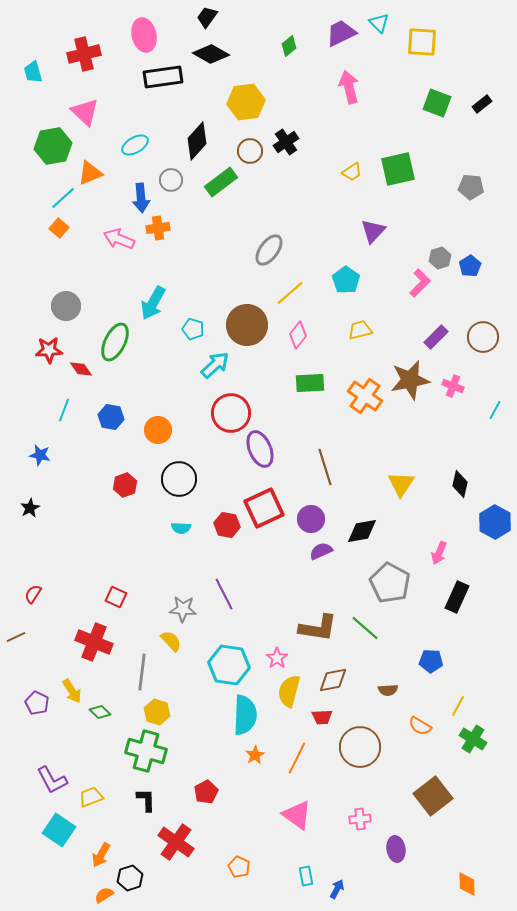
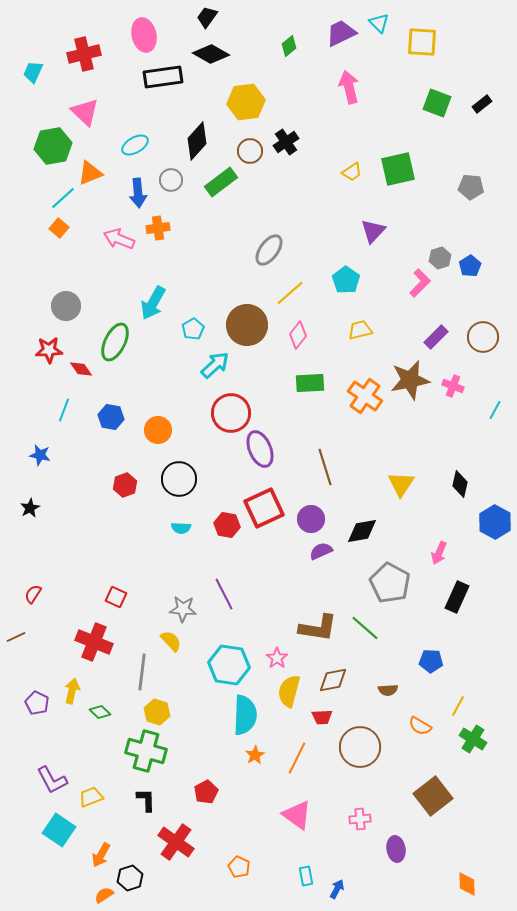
cyan trapezoid at (33, 72): rotated 40 degrees clockwise
blue arrow at (141, 198): moved 3 px left, 5 px up
cyan pentagon at (193, 329): rotated 25 degrees clockwise
yellow arrow at (72, 691): rotated 135 degrees counterclockwise
